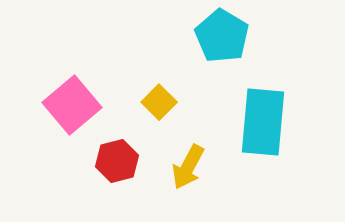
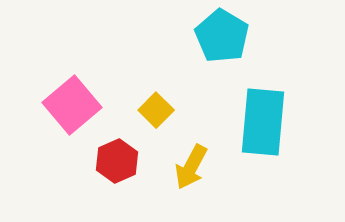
yellow square: moved 3 px left, 8 px down
red hexagon: rotated 9 degrees counterclockwise
yellow arrow: moved 3 px right
